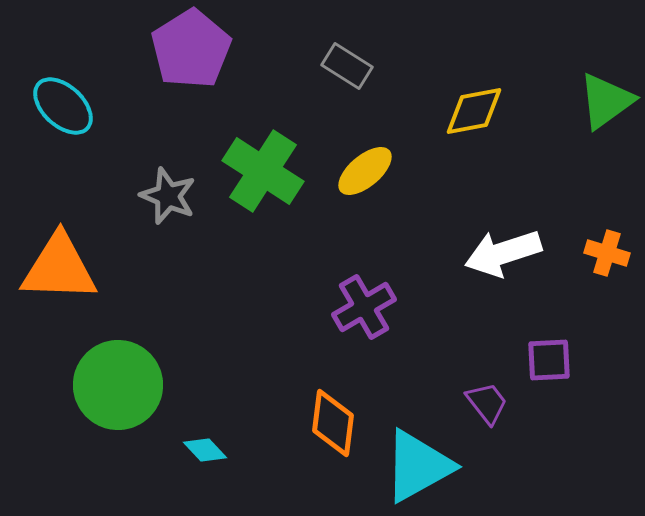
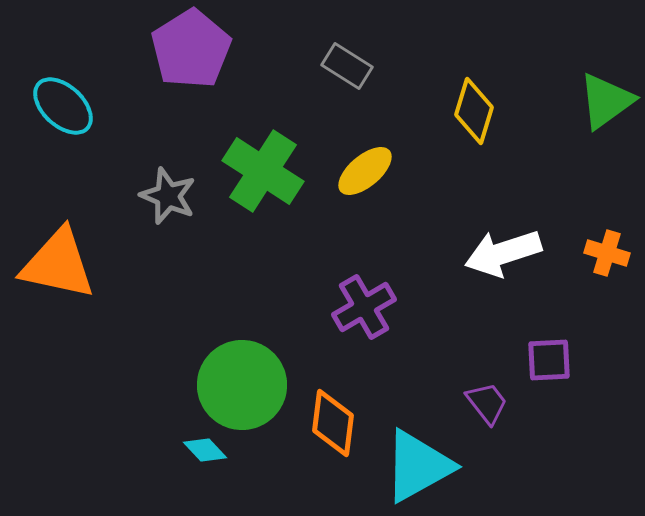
yellow diamond: rotated 62 degrees counterclockwise
orange triangle: moved 1 px left, 4 px up; rotated 10 degrees clockwise
green circle: moved 124 px right
